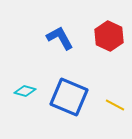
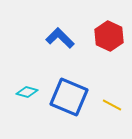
blue L-shape: rotated 16 degrees counterclockwise
cyan diamond: moved 2 px right, 1 px down
yellow line: moved 3 px left
